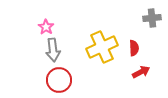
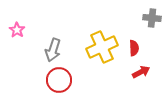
gray cross: rotated 12 degrees clockwise
pink star: moved 29 px left, 3 px down
gray arrow: rotated 25 degrees clockwise
